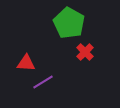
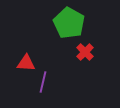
purple line: rotated 45 degrees counterclockwise
